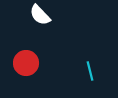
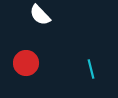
cyan line: moved 1 px right, 2 px up
